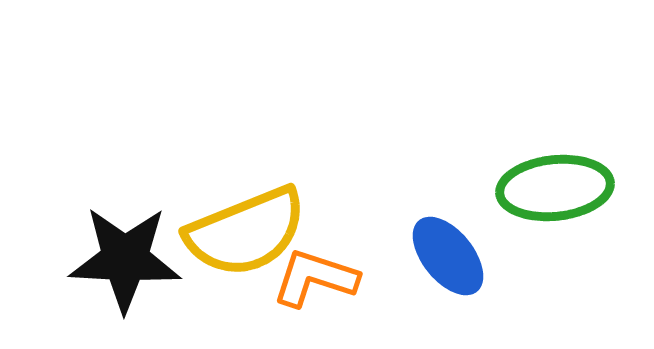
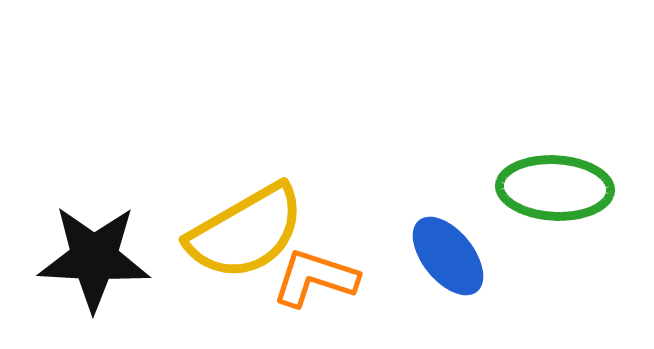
green ellipse: rotated 9 degrees clockwise
yellow semicircle: rotated 8 degrees counterclockwise
black star: moved 31 px left, 1 px up
